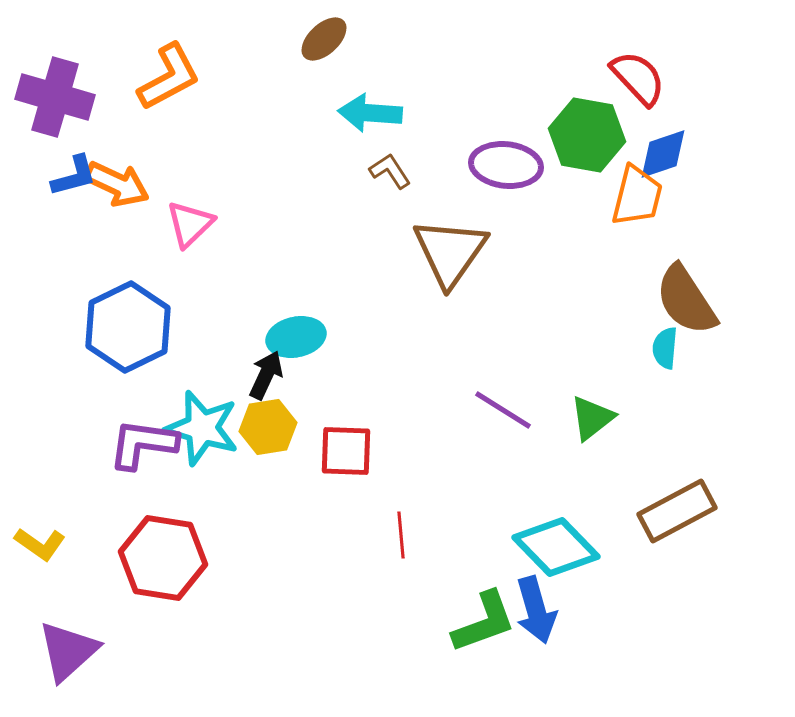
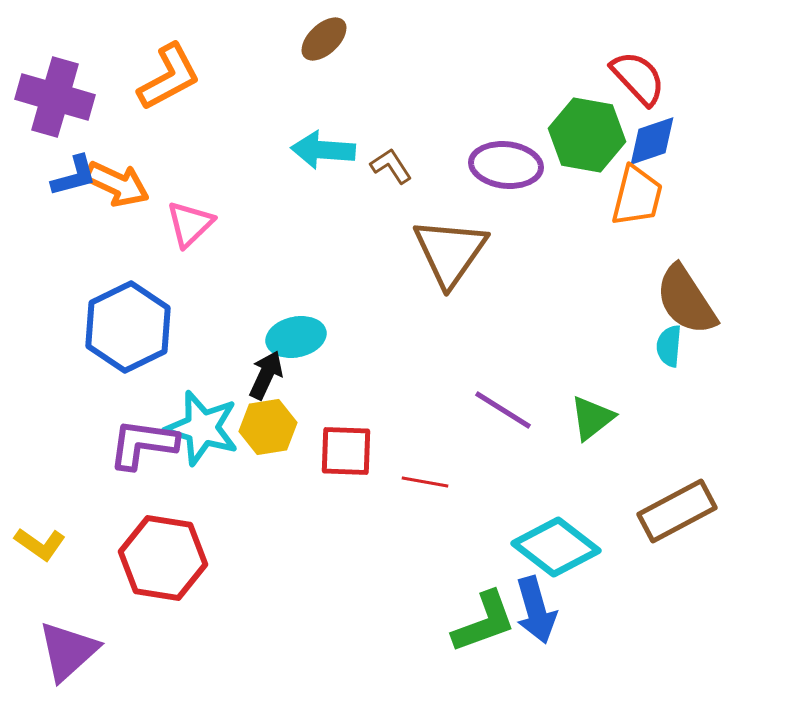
cyan arrow: moved 47 px left, 37 px down
blue diamond: moved 11 px left, 13 px up
brown L-shape: moved 1 px right, 5 px up
cyan semicircle: moved 4 px right, 2 px up
red line: moved 24 px right, 53 px up; rotated 75 degrees counterclockwise
cyan diamond: rotated 8 degrees counterclockwise
